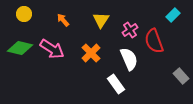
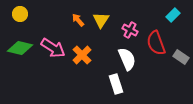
yellow circle: moved 4 px left
orange arrow: moved 15 px right
pink cross: rotated 28 degrees counterclockwise
red semicircle: moved 2 px right, 2 px down
pink arrow: moved 1 px right, 1 px up
orange cross: moved 9 px left, 2 px down
white semicircle: moved 2 px left
gray rectangle: moved 19 px up; rotated 14 degrees counterclockwise
white rectangle: rotated 18 degrees clockwise
